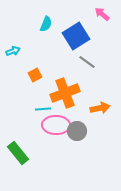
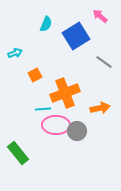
pink arrow: moved 2 px left, 2 px down
cyan arrow: moved 2 px right, 2 px down
gray line: moved 17 px right
